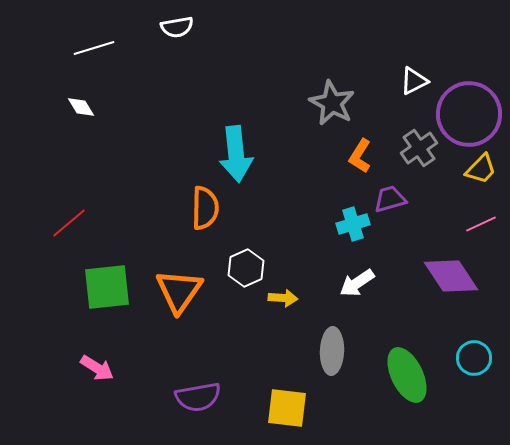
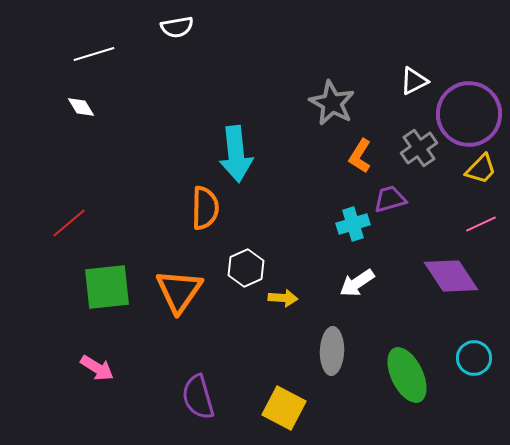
white line: moved 6 px down
purple semicircle: rotated 84 degrees clockwise
yellow square: moved 3 px left; rotated 21 degrees clockwise
